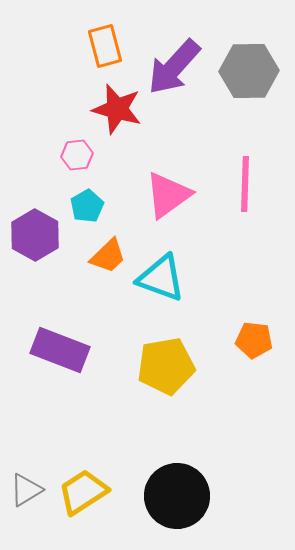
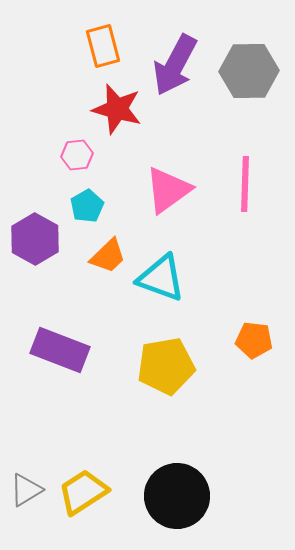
orange rectangle: moved 2 px left
purple arrow: moved 1 px right, 2 px up; rotated 14 degrees counterclockwise
pink triangle: moved 5 px up
purple hexagon: moved 4 px down
